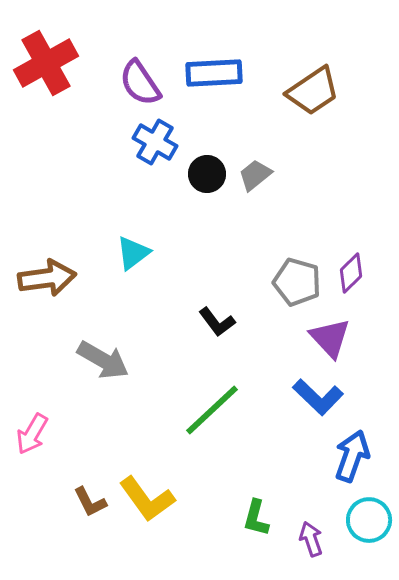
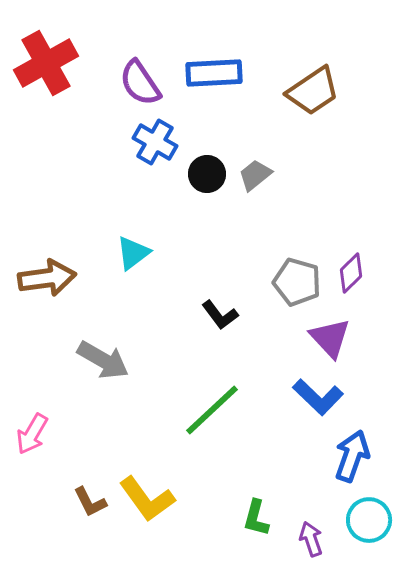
black L-shape: moved 3 px right, 7 px up
